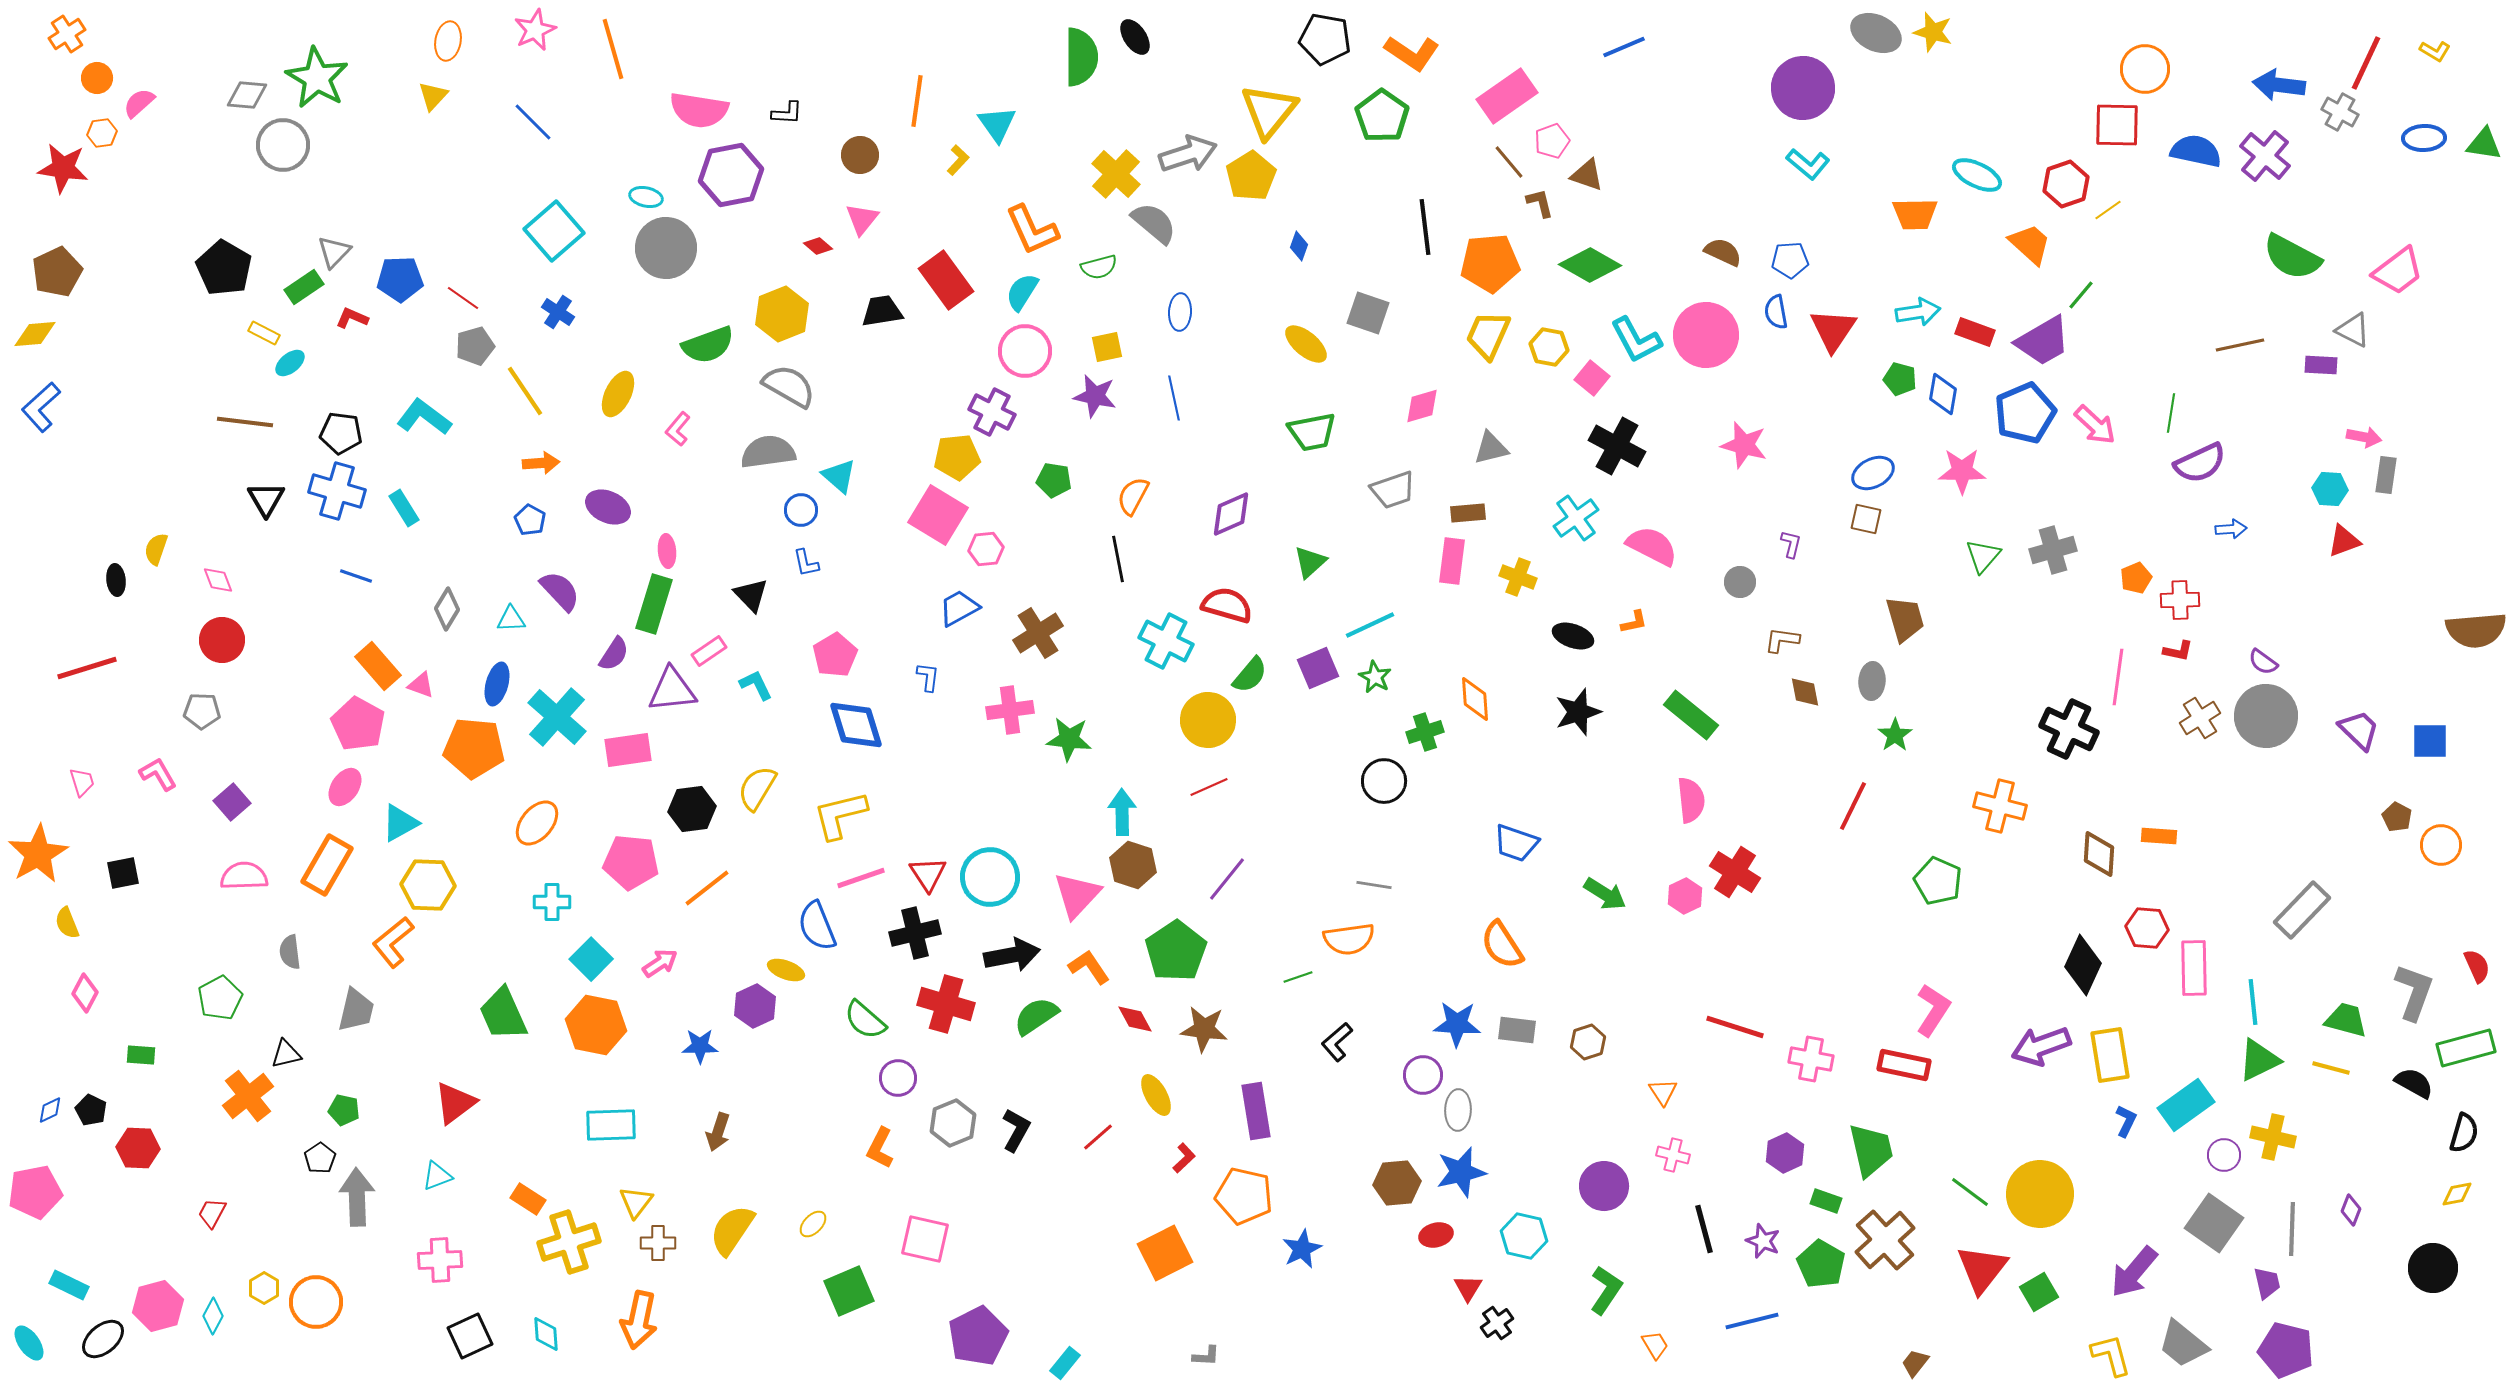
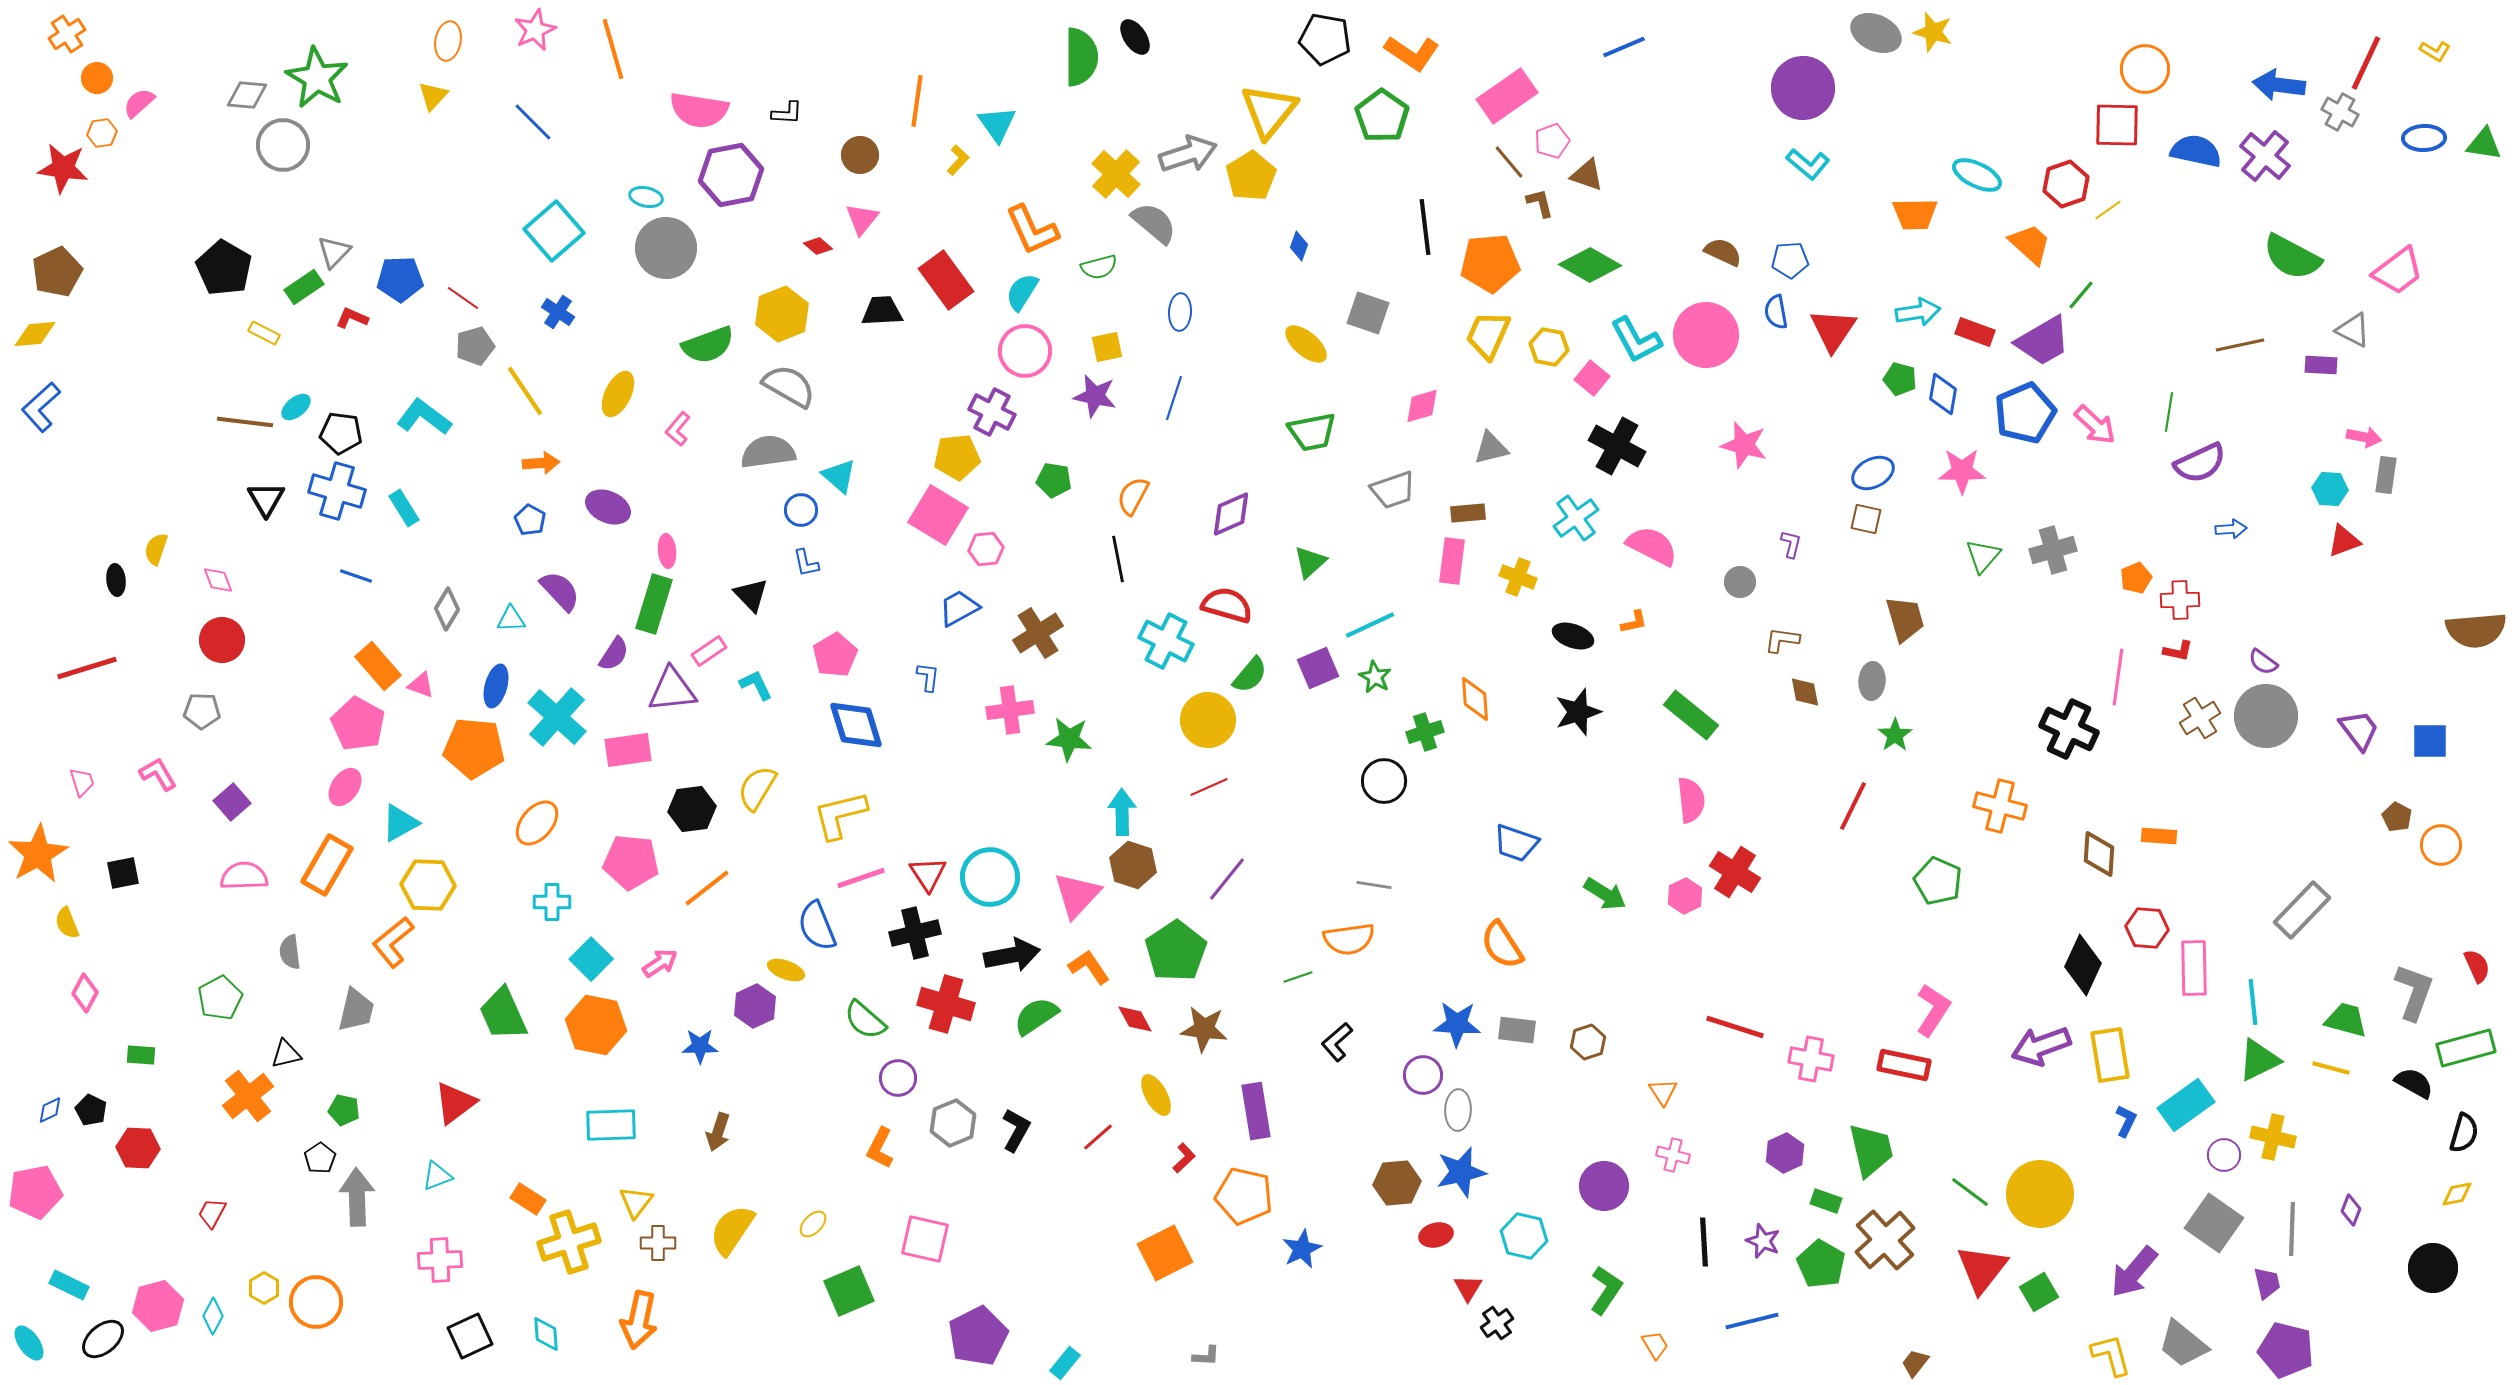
black trapezoid at (882, 311): rotated 6 degrees clockwise
cyan ellipse at (290, 363): moved 6 px right, 44 px down
blue line at (1174, 398): rotated 30 degrees clockwise
green line at (2171, 413): moved 2 px left, 1 px up
blue ellipse at (497, 684): moved 1 px left, 2 px down
purple trapezoid at (2359, 730): rotated 9 degrees clockwise
black line at (1704, 1229): moved 13 px down; rotated 12 degrees clockwise
